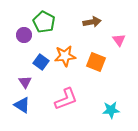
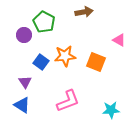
brown arrow: moved 8 px left, 10 px up
pink triangle: rotated 24 degrees counterclockwise
pink L-shape: moved 2 px right, 2 px down
